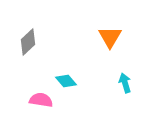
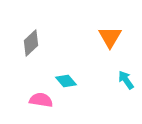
gray diamond: moved 3 px right, 1 px down
cyan arrow: moved 1 px right, 3 px up; rotated 18 degrees counterclockwise
